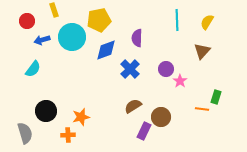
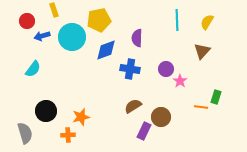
blue arrow: moved 4 px up
blue cross: rotated 36 degrees counterclockwise
orange line: moved 1 px left, 2 px up
